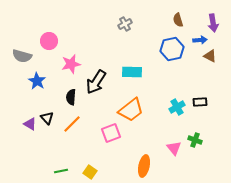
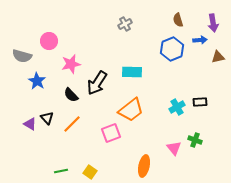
blue hexagon: rotated 10 degrees counterclockwise
brown triangle: moved 8 px right, 1 px down; rotated 40 degrees counterclockwise
black arrow: moved 1 px right, 1 px down
black semicircle: moved 2 px up; rotated 49 degrees counterclockwise
